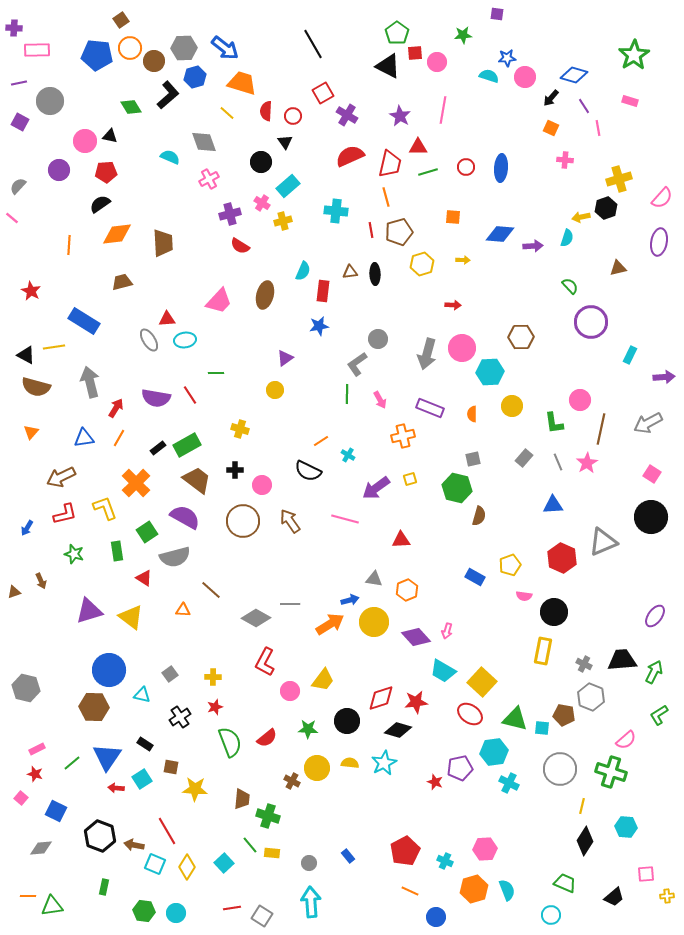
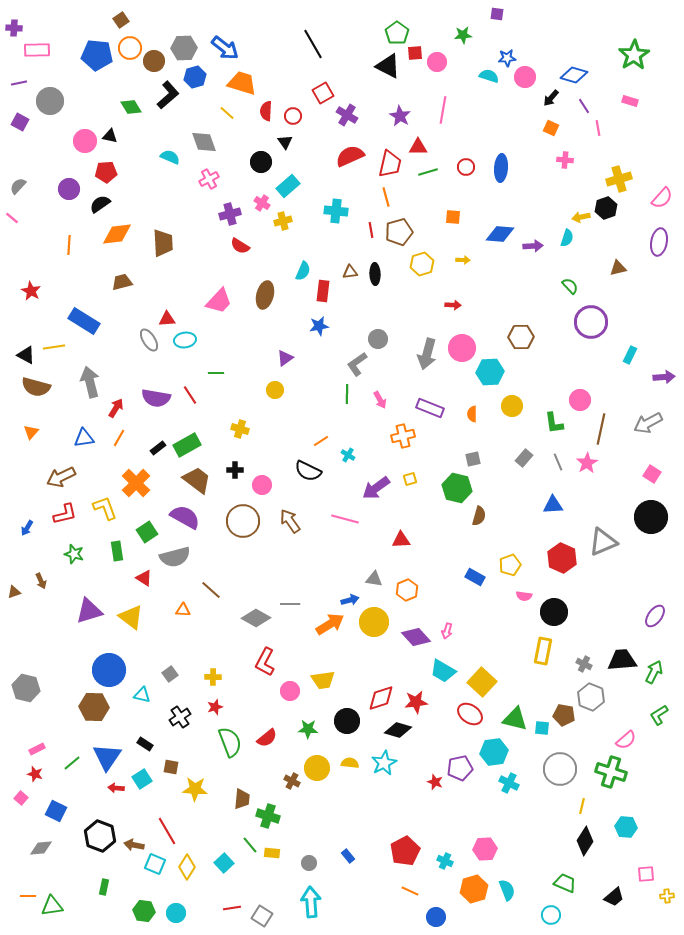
purple circle at (59, 170): moved 10 px right, 19 px down
yellow trapezoid at (323, 680): rotated 45 degrees clockwise
